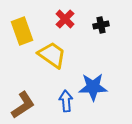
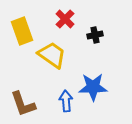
black cross: moved 6 px left, 10 px down
brown L-shape: moved 1 px up; rotated 104 degrees clockwise
